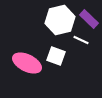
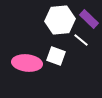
white hexagon: rotated 8 degrees clockwise
white line: rotated 14 degrees clockwise
pink ellipse: rotated 20 degrees counterclockwise
